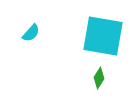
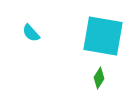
cyan semicircle: rotated 96 degrees clockwise
